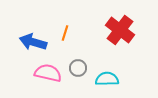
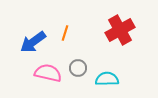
red cross: rotated 24 degrees clockwise
blue arrow: rotated 52 degrees counterclockwise
